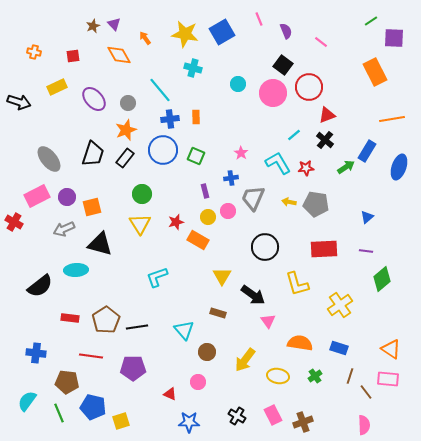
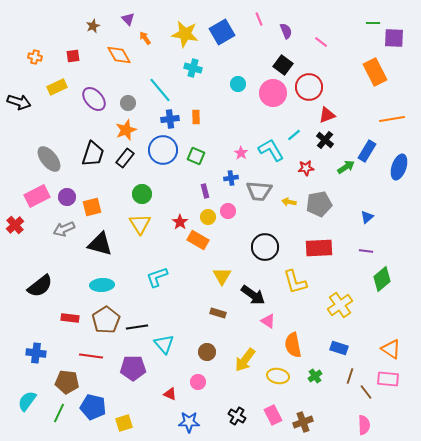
green line at (371, 21): moved 2 px right, 2 px down; rotated 32 degrees clockwise
purple triangle at (114, 24): moved 14 px right, 5 px up
orange cross at (34, 52): moved 1 px right, 5 px down
cyan L-shape at (278, 163): moved 7 px left, 13 px up
gray trapezoid at (253, 198): moved 6 px right, 7 px up; rotated 108 degrees counterclockwise
gray pentagon at (316, 204): moved 3 px right; rotated 20 degrees counterclockwise
red cross at (14, 222): moved 1 px right, 3 px down; rotated 18 degrees clockwise
red star at (176, 222): moved 4 px right; rotated 21 degrees counterclockwise
red rectangle at (324, 249): moved 5 px left, 1 px up
cyan ellipse at (76, 270): moved 26 px right, 15 px down
yellow L-shape at (297, 284): moved 2 px left, 2 px up
pink triangle at (268, 321): rotated 21 degrees counterclockwise
cyan triangle at (184, 330): moved 20 px left, 14 px down
orange semicircle at (300, 343): moved 7 px left, 2 px down; rotated 110 degrees counterclockwise
green line at (59, 413): rotated 48 degrees clockwise
yellow square at (121, 421): moved 3 px right, 2 px down
